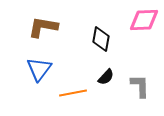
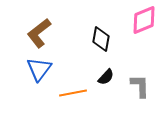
pink diamond: rotated 20 degrees counterclockwise
brown L-shape: moved 4 px left, 6 px down; rotated 48 degrees counterclockwise
